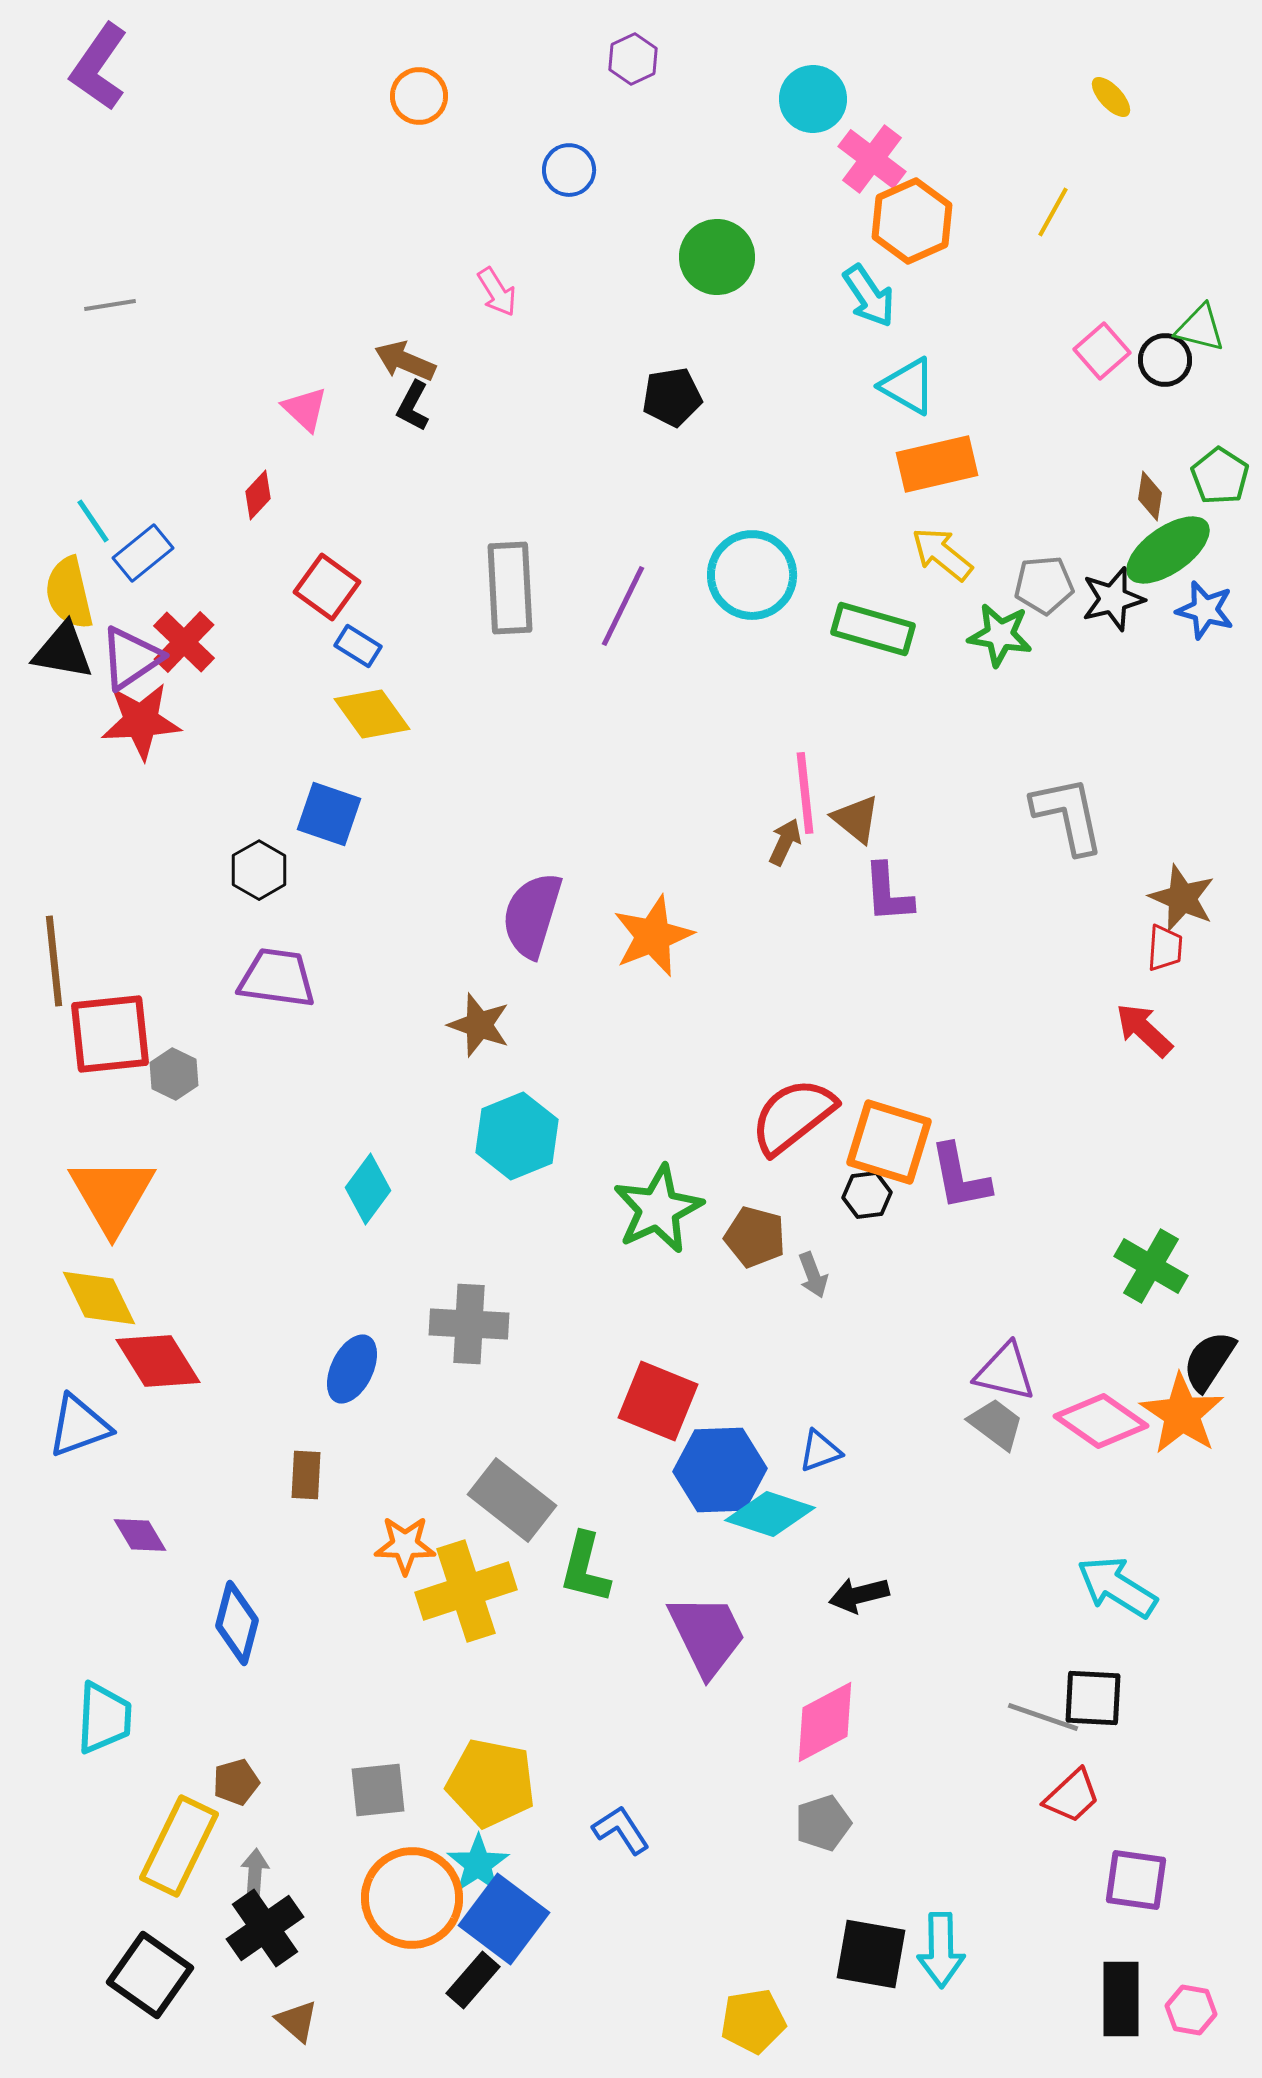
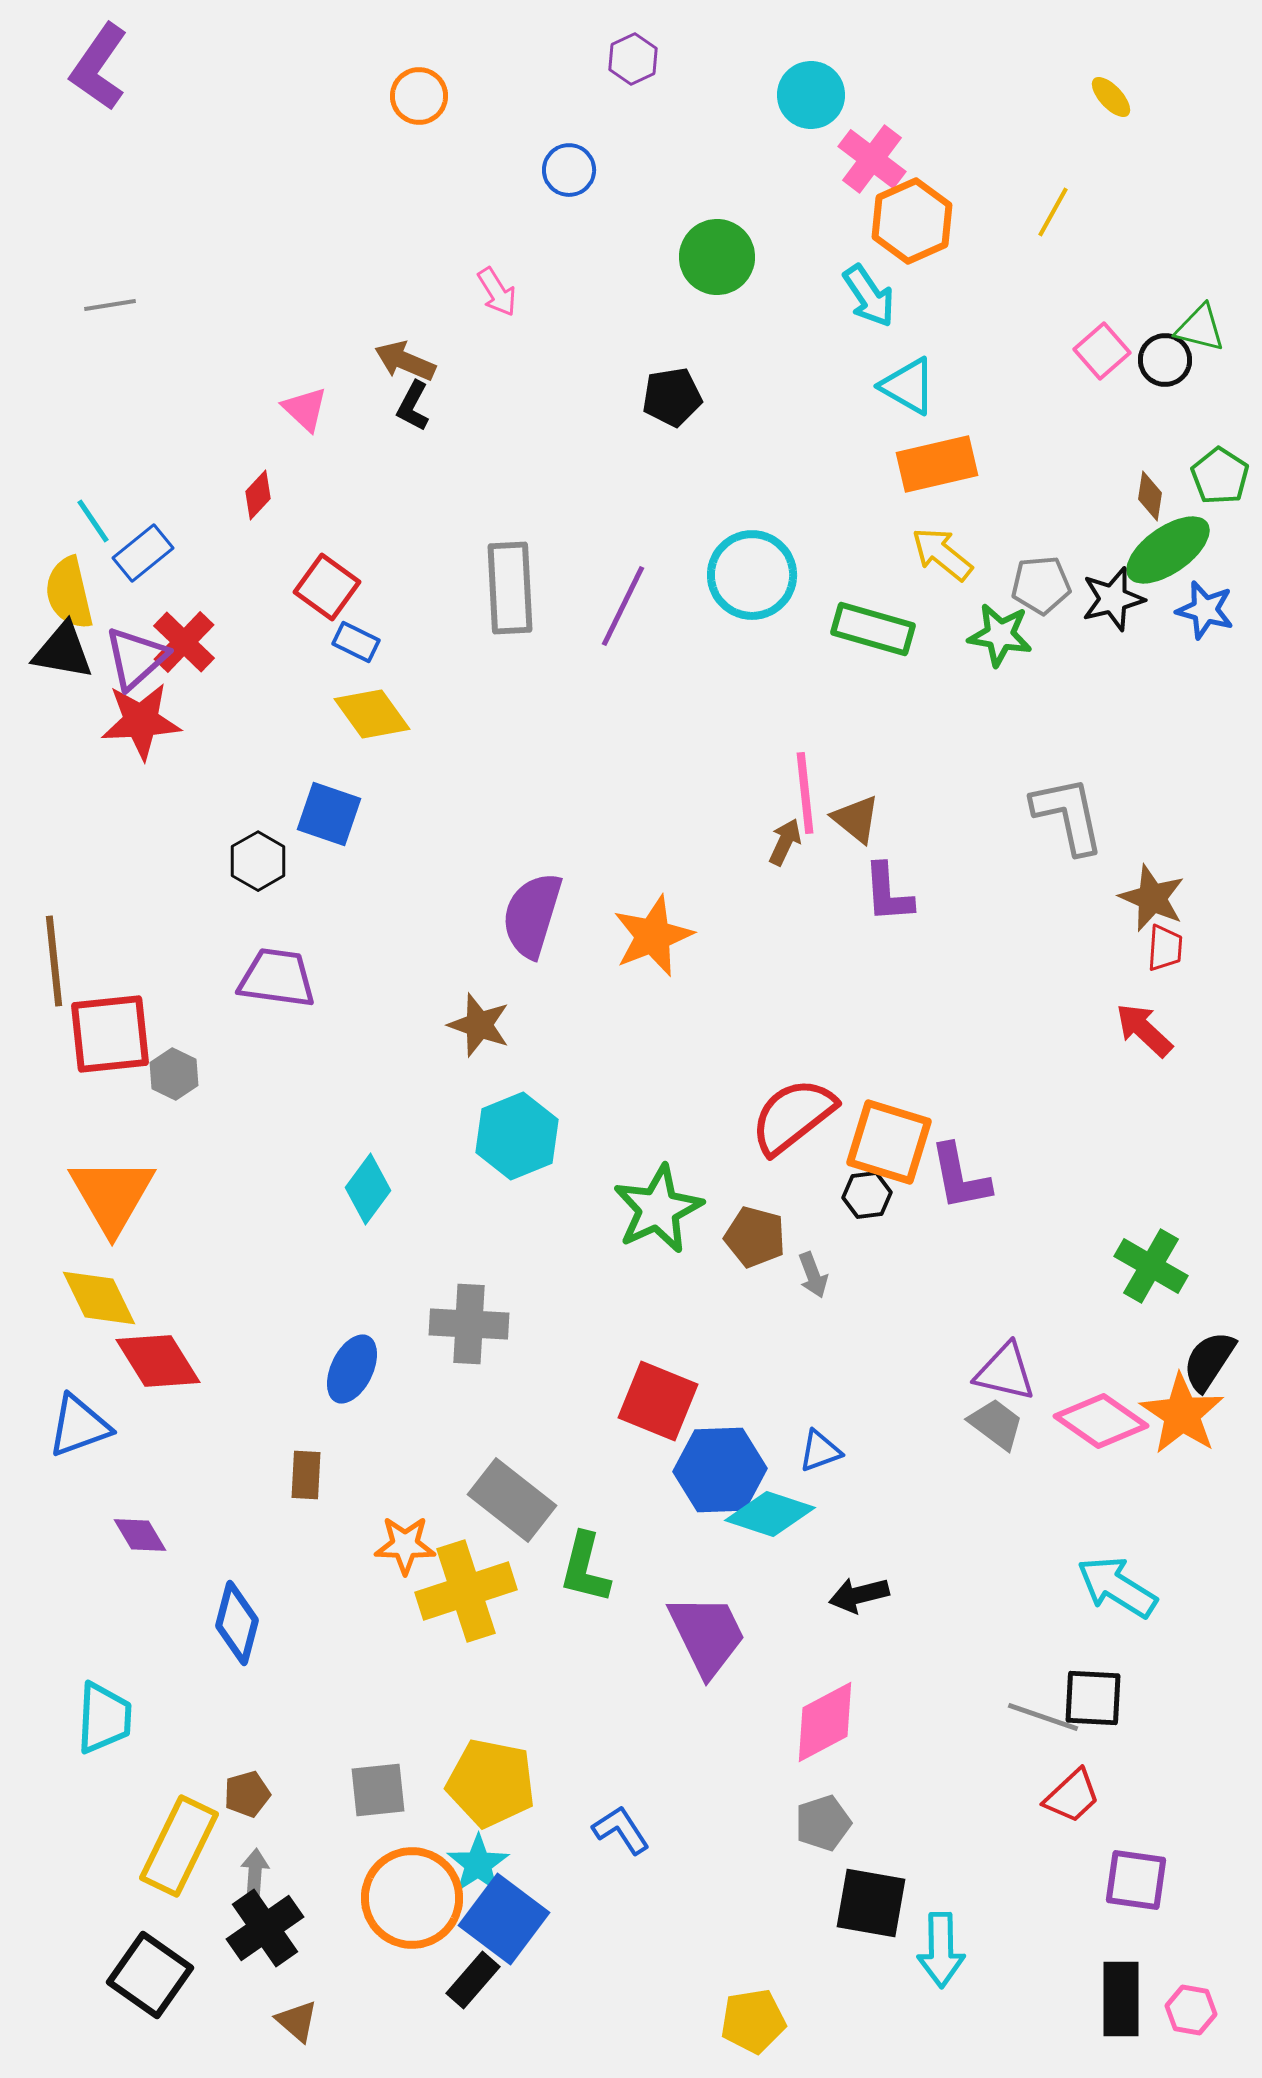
cyan circle at (813, 99): moved 2 px left, 4 px up
gray pentagon at (1044, 585): moved 3 px left
blue rectangle at (358, 646): moved 2 px left, 4 px up; rotated 6 degrees counterclockwise
purple triangle at (131, 658): moved 5 px right; rotated 8 degrees counterclockwise
black hexagon at (259, 870): moved 1 px left, 9 px up
brown star at (1182, 898): moved 30 px left
brown pentagon at (236, 1782): moved 11 px right, 12 px down
black square at (871, 1954): moved 51 px up
